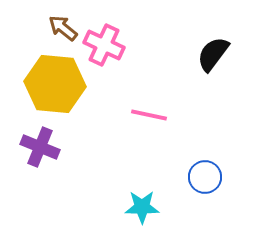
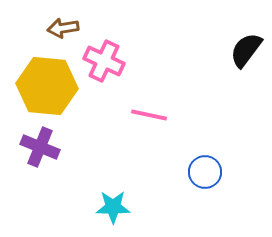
brown arrow: rotated 48 degrees counterclockwise
pink cross: moved 16 px down
black semicircle: moved 33 px right, 4 px up
yellow hexagon: moved 8 px left, 2 px down
blue circle: moved 5 px up
cyan star: moved 29 px left
